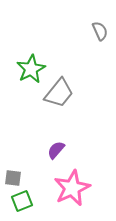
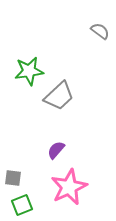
gray semicircle: rotated 30 degrees counterclockwise
green star: moved 2 px left, 2 px down; rotated 20 degrees clockwise
gray trapezoid: moved 3 px down; rotated 8 degrees clockwise
pink star: moved 3 px left, 1 px up
green square: moved 4 px down
